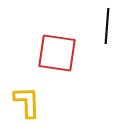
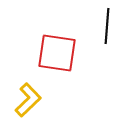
yellow L-shape: moved 1 px right, 2 px up; rotated 48 degrees clockwise
